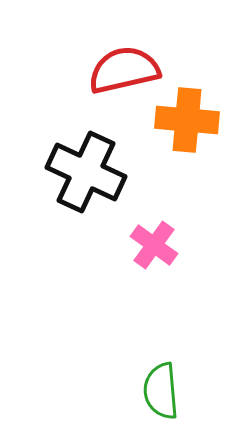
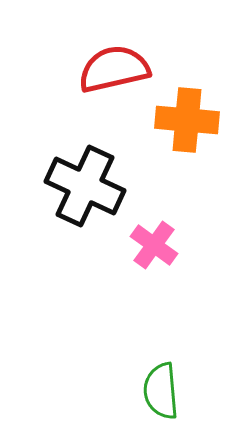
red semicircle: moved 10 px left, 1 px up
black cross: moved 1 px left, 14 px down
